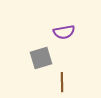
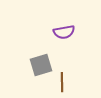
gray square: moved 7 px down
